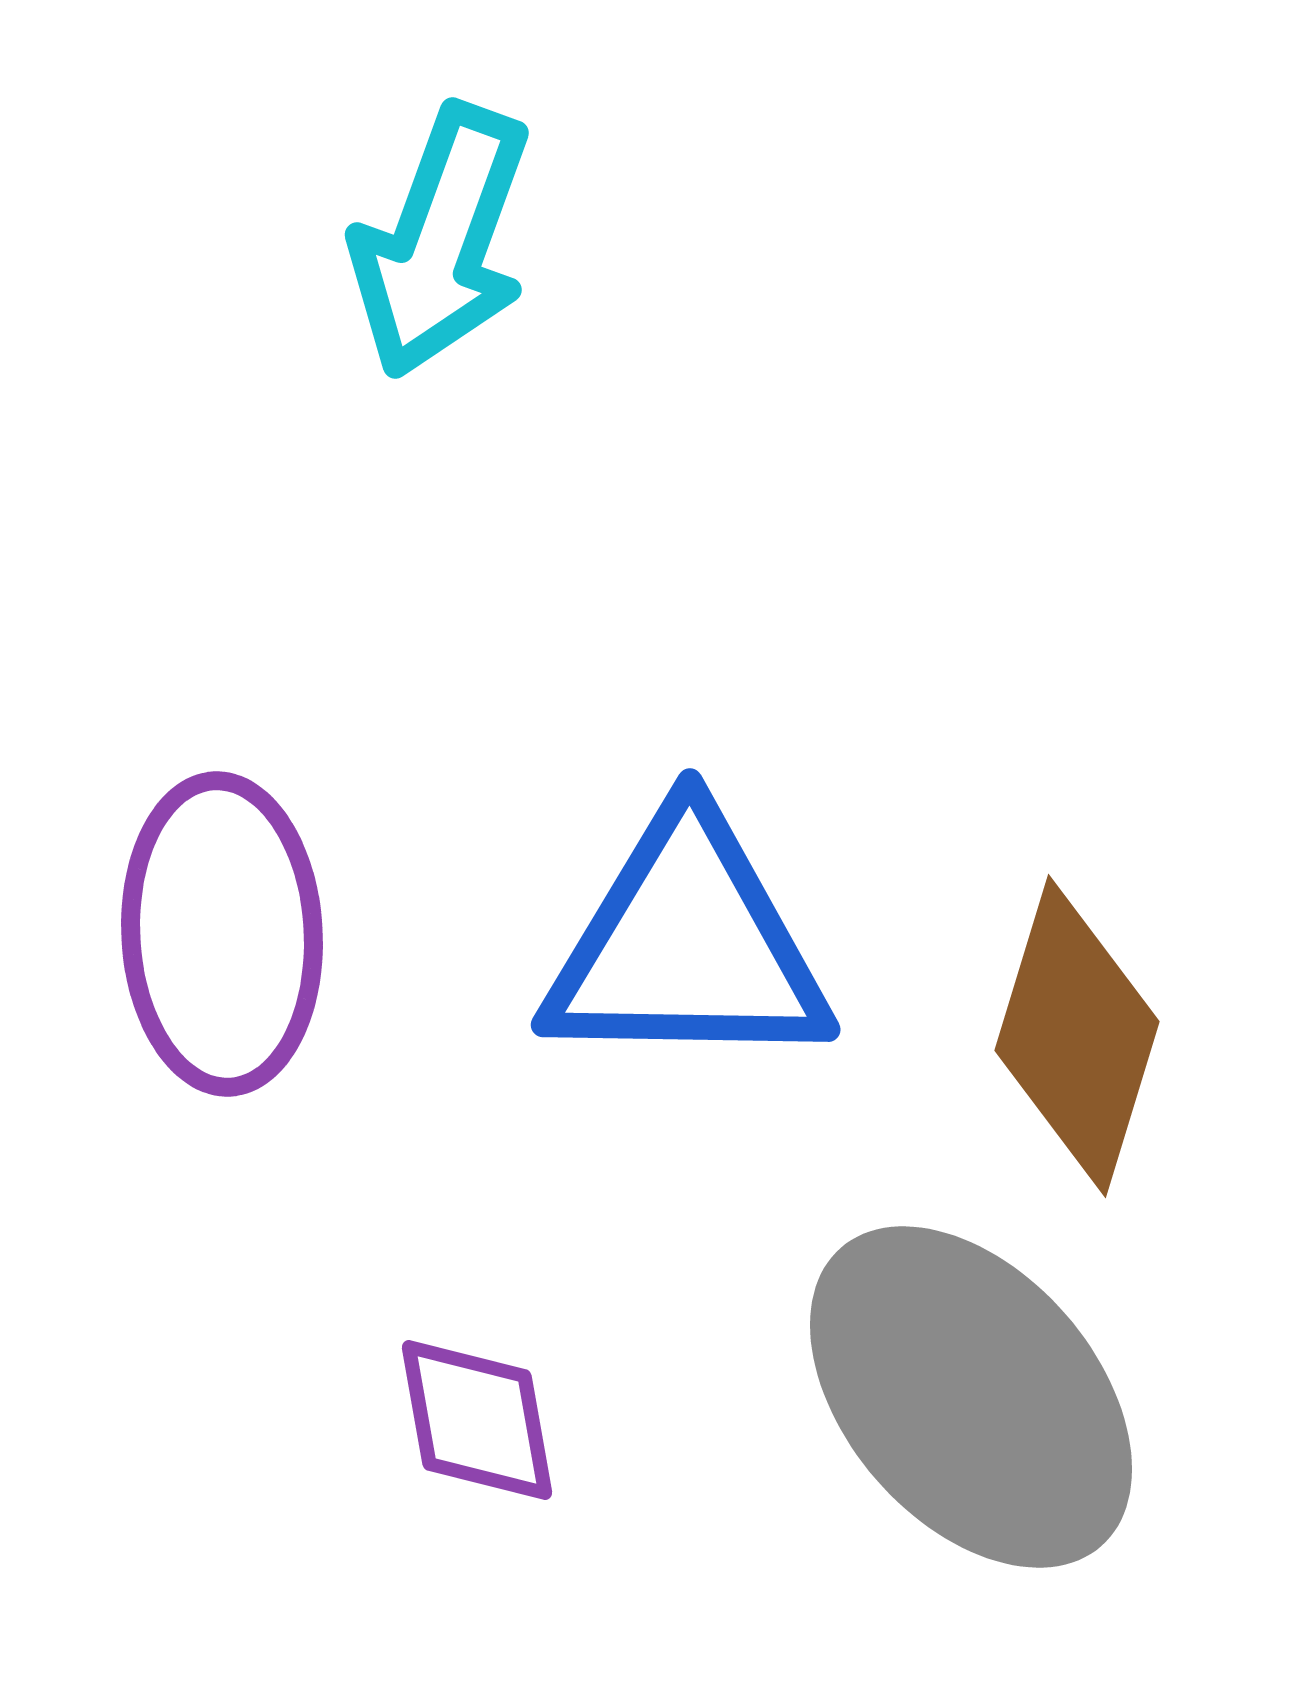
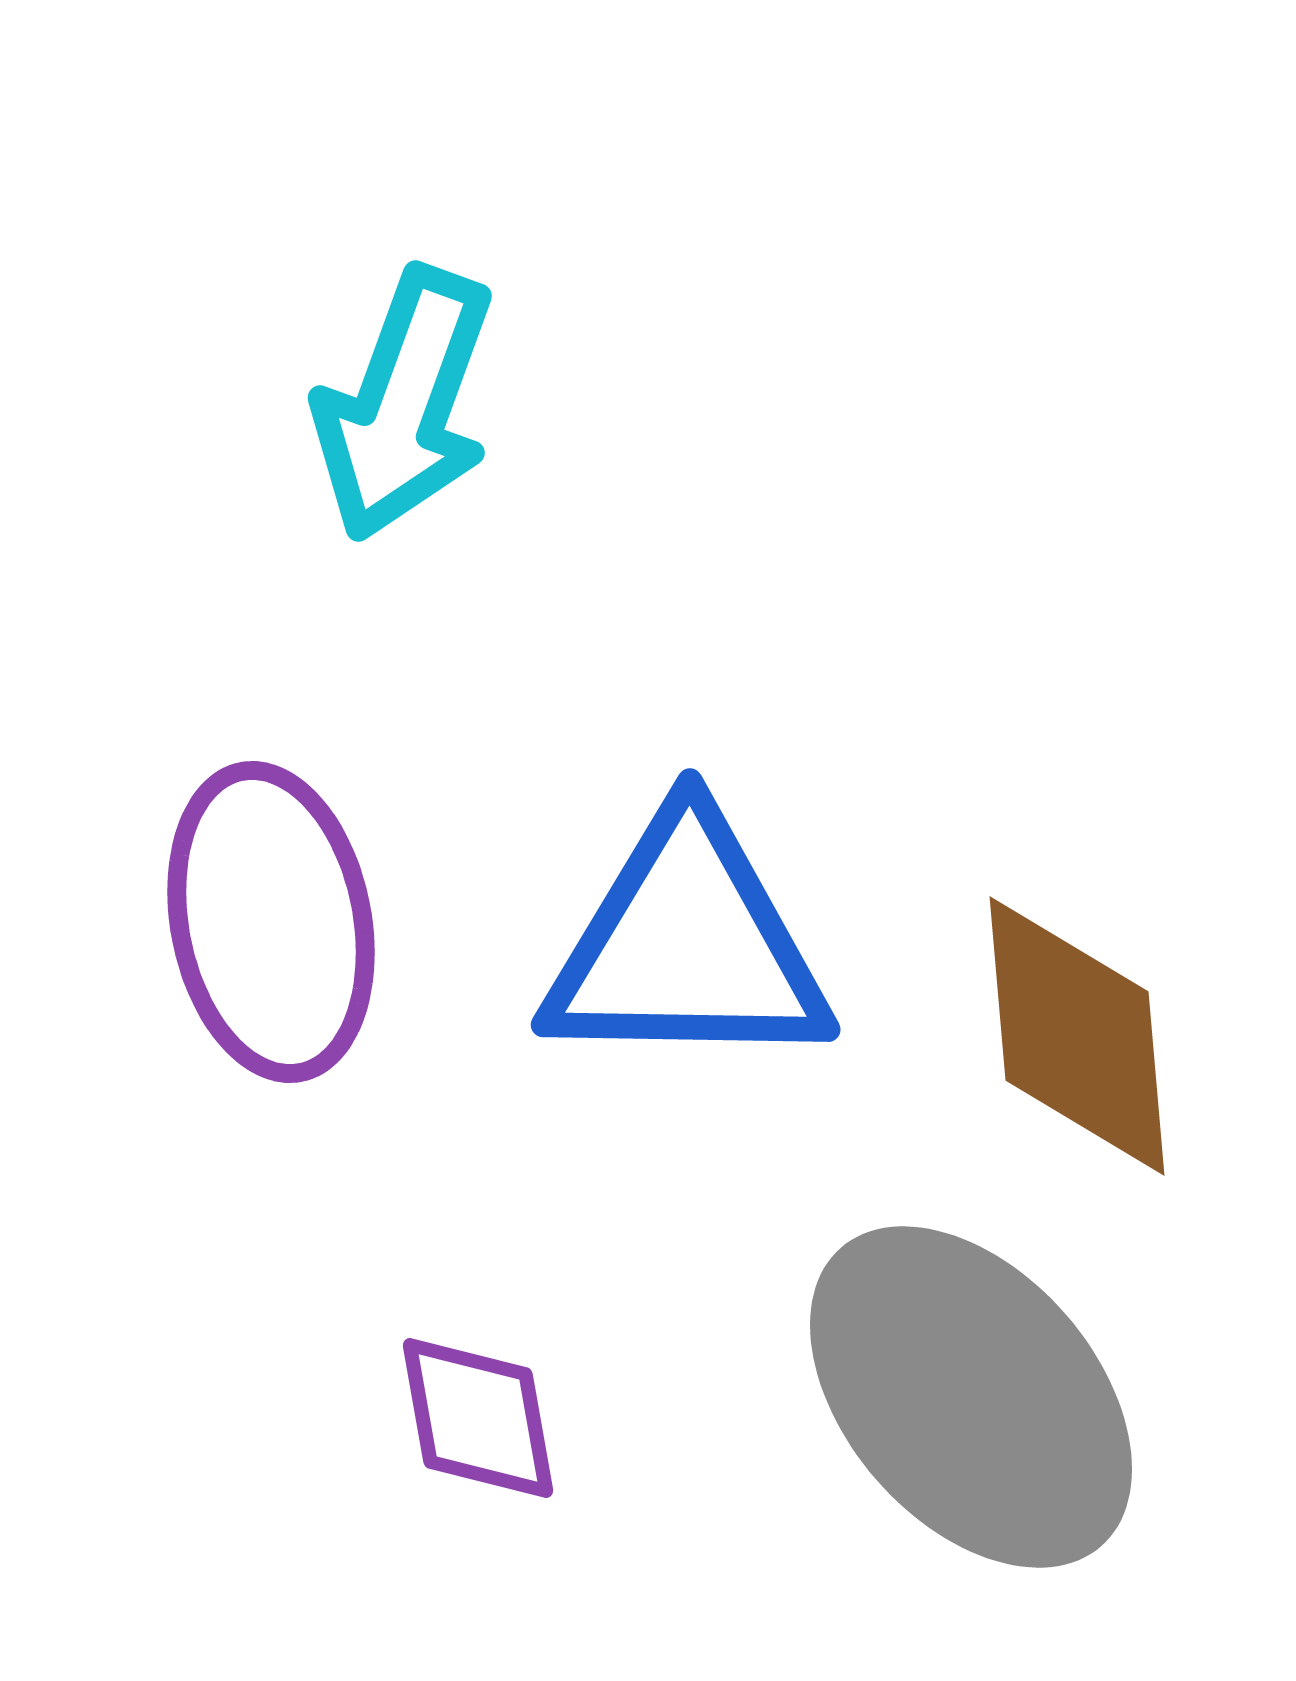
cyan arrow: moved 37 px left, 163 px down
purple ellipse: moved 49 px right, 12 px up; rotated 8 degrees counterclockwise
brown diamond: rotated 22 degrees counterclockwise
purple diamond: moved 1 px right, 2 px up
